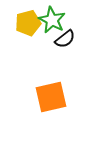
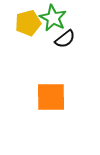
green star: moved 1 px right, 2 px up
orange square: rotated 12 degrees clockwise
